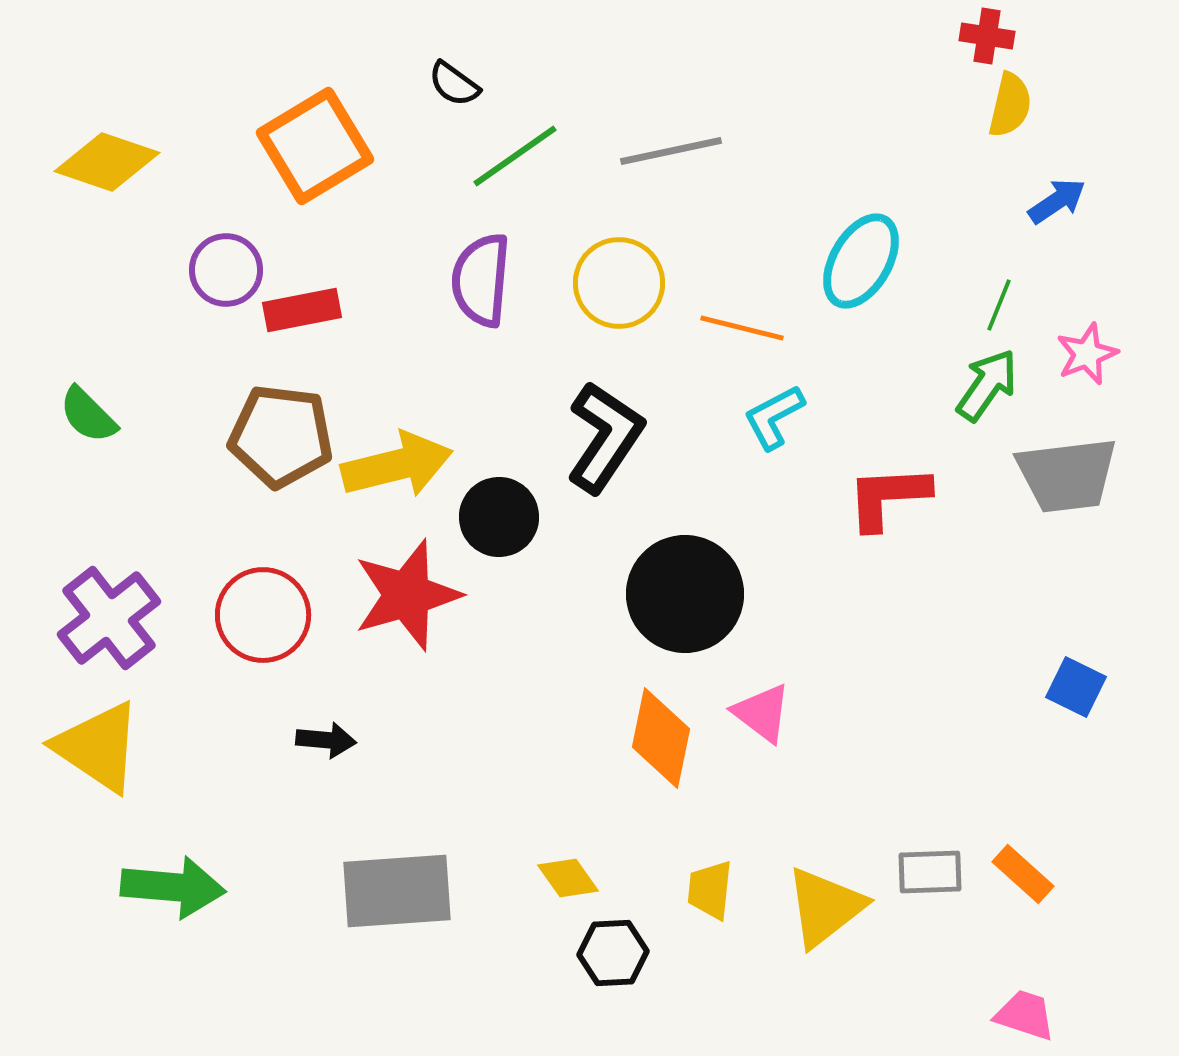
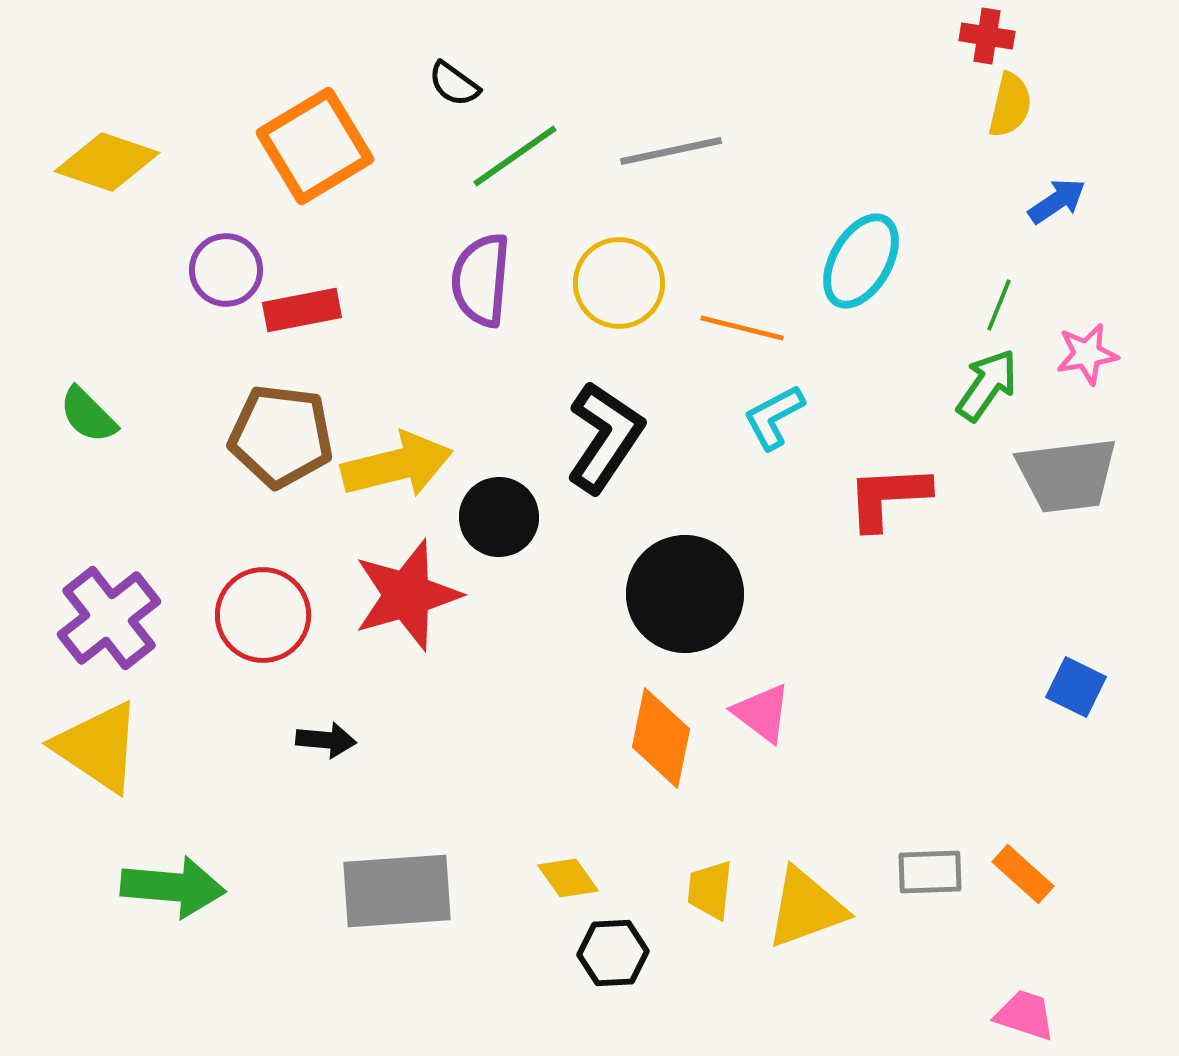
pink star at (1087, 354): rotated 12 degrees clockwise
yellow triangle at (825, 907): moved 19 px left, 1 px down; rotated 18 degrees clockwise
